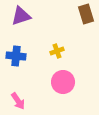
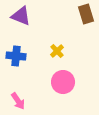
purple triangle: rotated 40 degrees clockwise
yellow cross: rotated 24 degrees counterclockwise
